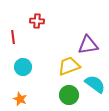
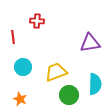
purple triangle: moved 2 px right, 2 px up
yellow trapezoid: moved 13 px left, 6 px down
cyan semicircle: rotated 55 degrees clockwise
